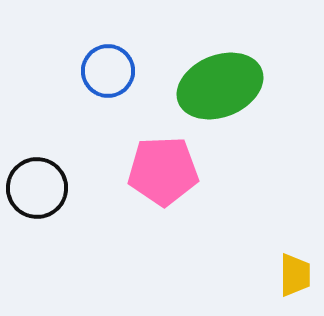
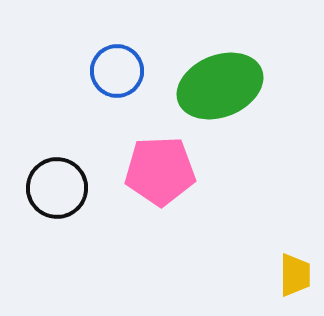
blue circle: moved 9 px right
pink pentagon: moved 3 px left
black circle: moved 20 px right
